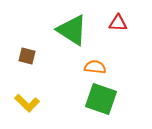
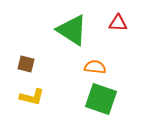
brown square: moved 1 px left, 8 px down
yellow L-shape: moved 5 px right, 6 px up; rotated 30 degrees counterclockwise
